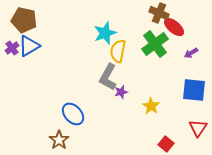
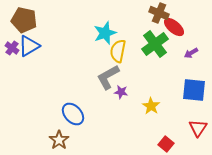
purple cross: rotated 16 degrees counterclockwise
gray L-shape: rotated 32 degrees clockwise
purple star: rotated 24 degrees clockwise
